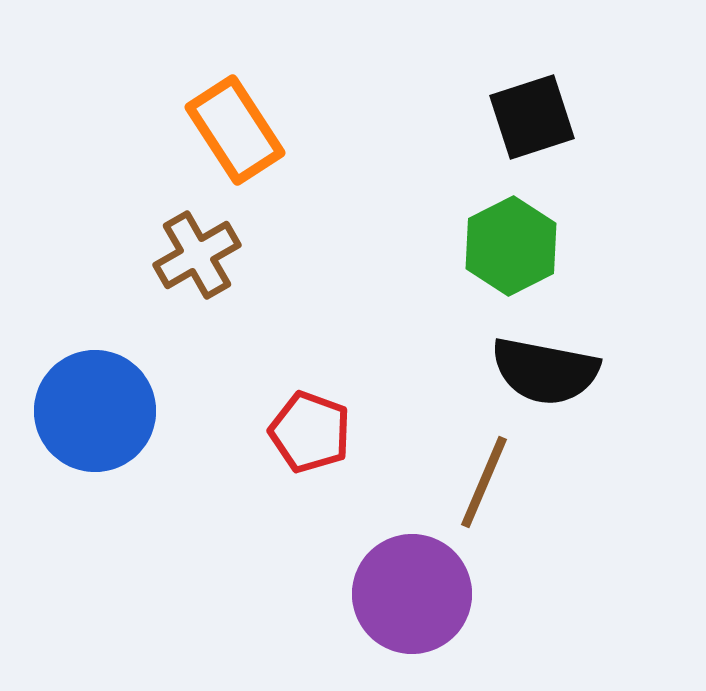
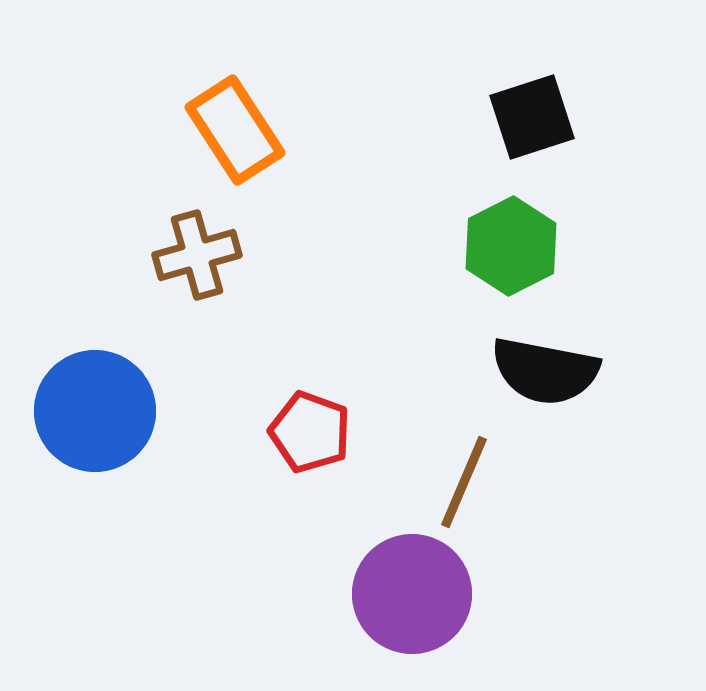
brown cross: rotated 14 degrees clockwise
brown line: moved 20 px left
